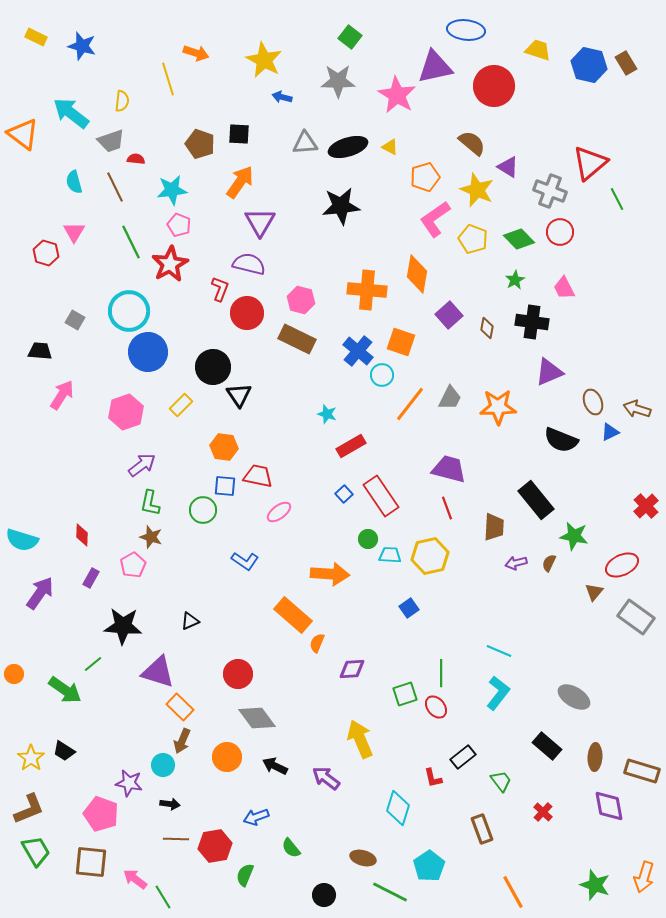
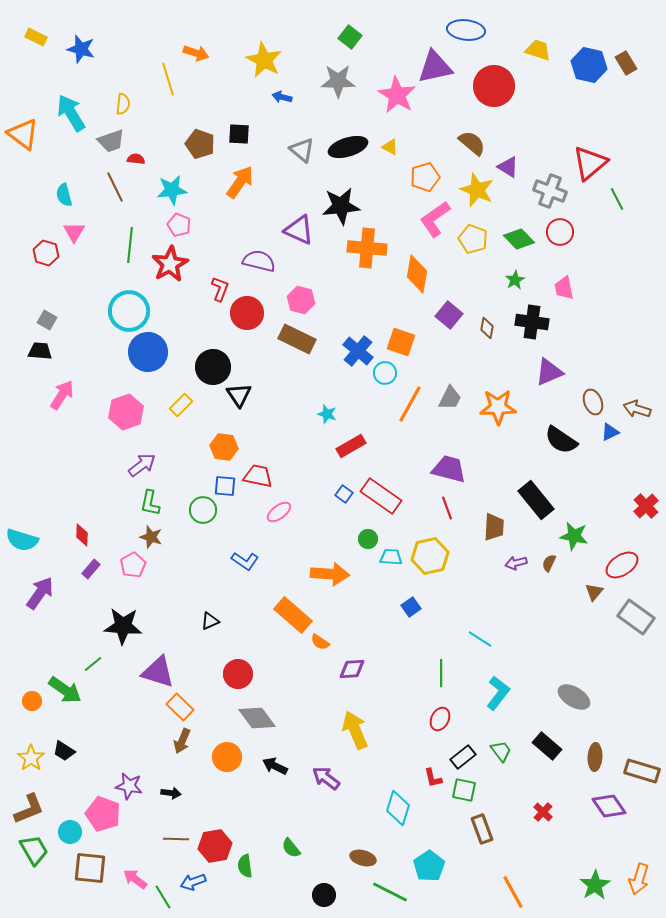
blue star at (82, 46): moved 1 px left, 3 px down
yellow semicircle at (122, 101): moved 1 px right, 3 px down
cyan arrow at (71, 113): rotated 21 degrees clockwise
gray triangle at (305, 143): moved 3 px left, 7 px down; rotated 44 degrees clockwise
cyan semicircle at (74, 182): moved 10 px left, 13 px down
purple triangle at (260, 222): moved 39 px right, 8 px down; rotated 36 degrees counterclockwise
green line at (131, 242): moved 1 px left, 3 px down; rotated 32 degrees clockwise
purple semicircle at (249, 264): moved 10 px right, 3 px up
pink trapezoid at (564, 288): rotated 15 degrees clockwise
orange cross at (367, 290): moved 42 px up
purple square at (449, 315): rotated 8 degrees counterclockwise
gray square at (75, 320): moved 28 px left
cyan circle at (382, 375): moved 3 px right, 2 px up
orange line at (410, 404): rotated 9 degrees counterclockwise
black semicircle at (561, 440): rotated 12 degrees clockwise
blue square at (344, 494): rotated 12 degrees counterclockwise
red rectangle at (381, 496): rotated 21 degrees counterclockwise
cyan trapezoid at (390, 555): moved 1 px right, 2 px down
red ellipse at (622, 565): rotated 8 degrees counterclockwise
purple rectangle at (91, 578): moved 9 px up; rotated 12 degrees clockwise
blue square at (409, 608): moved 2 px right, 1 px up
black triangle at (190, 621): moved 20 px right
orange semicircle at (317, 643): moved 3 px right, 1 px up; rotated 78 degrees counterclockwise
cyan line at (499, 651): moved 19 px left, 12 px up; rotated 10 degrees clockwise
orange circle at (14, 674): moved 18 px right, 27 px down
green square at (405, 694): moved 59 px right, 96 px down; rotated 30 degrees clockwise
red ellipse at (436, 707): moved 4 px right, 12 px down; rotated 65 degrees clockwise
yellow arrow at (360, 739): moved 5 px left, 9 px up
cyan circle at (163, 765): moved 93 px left, 67 px down
green trapezoid at (501, 781): moved 30 px up
purple star at (129, 783): moved 3 px down
black arrow at (170, 804): moved 1 px right, 11 px up
purple diamond at (609, 806): rotated 24 degrees counterclockwise
pink pentagon at (101, 814): moved 2 px right
blue arrow at (256, 817): moved 63 px left, 65 px down
green trapezoid at (36, 851): moved 2 px left, 1 px up
brown square at (91, 862): moved 1 px left, 6 px down
green semicircle at (245, 875): moved 9 px up; rotated 30 degrees counterclockwise
orange arrow at (644, 877): moved 5 px left, 2 px down
green star at (595, 885): rotated 20 degrees clockwise
